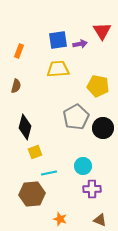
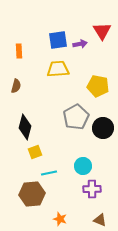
orange rectangle: rotated 24 degrees counterclockwise
